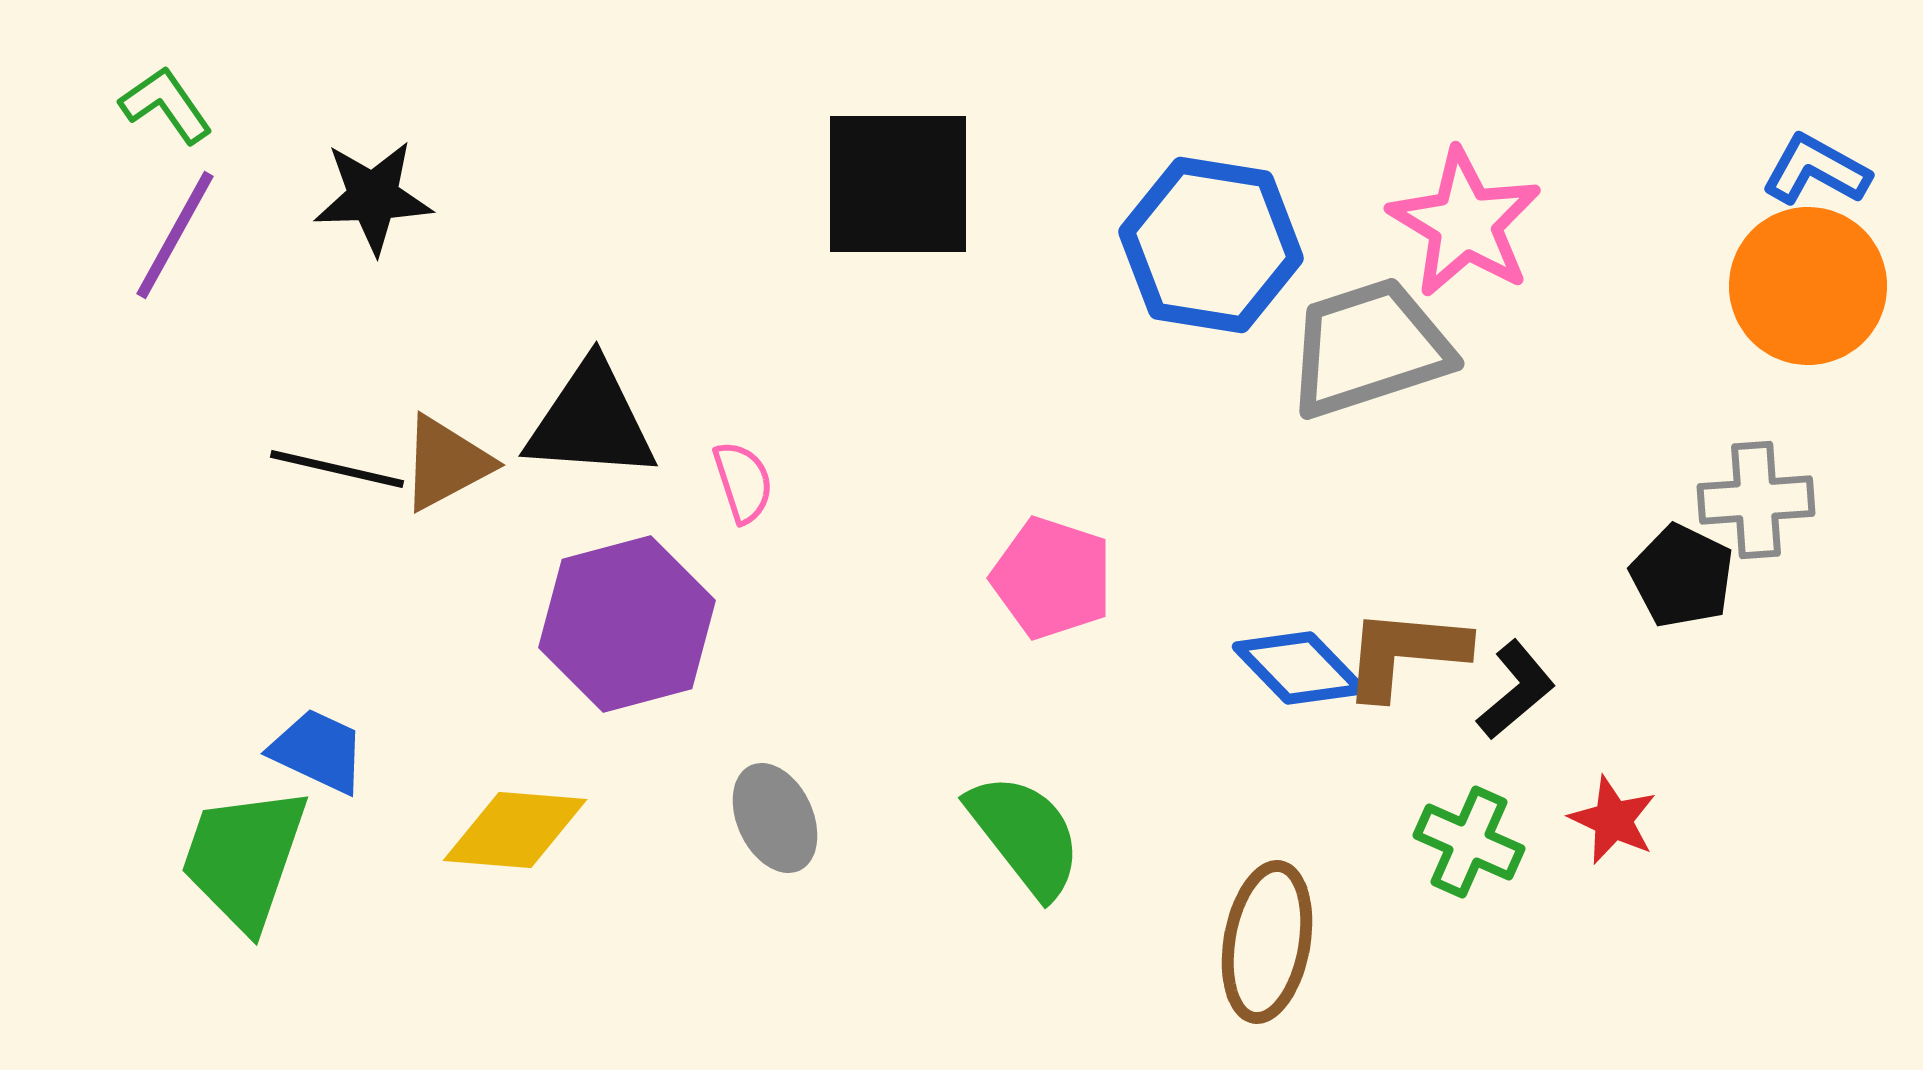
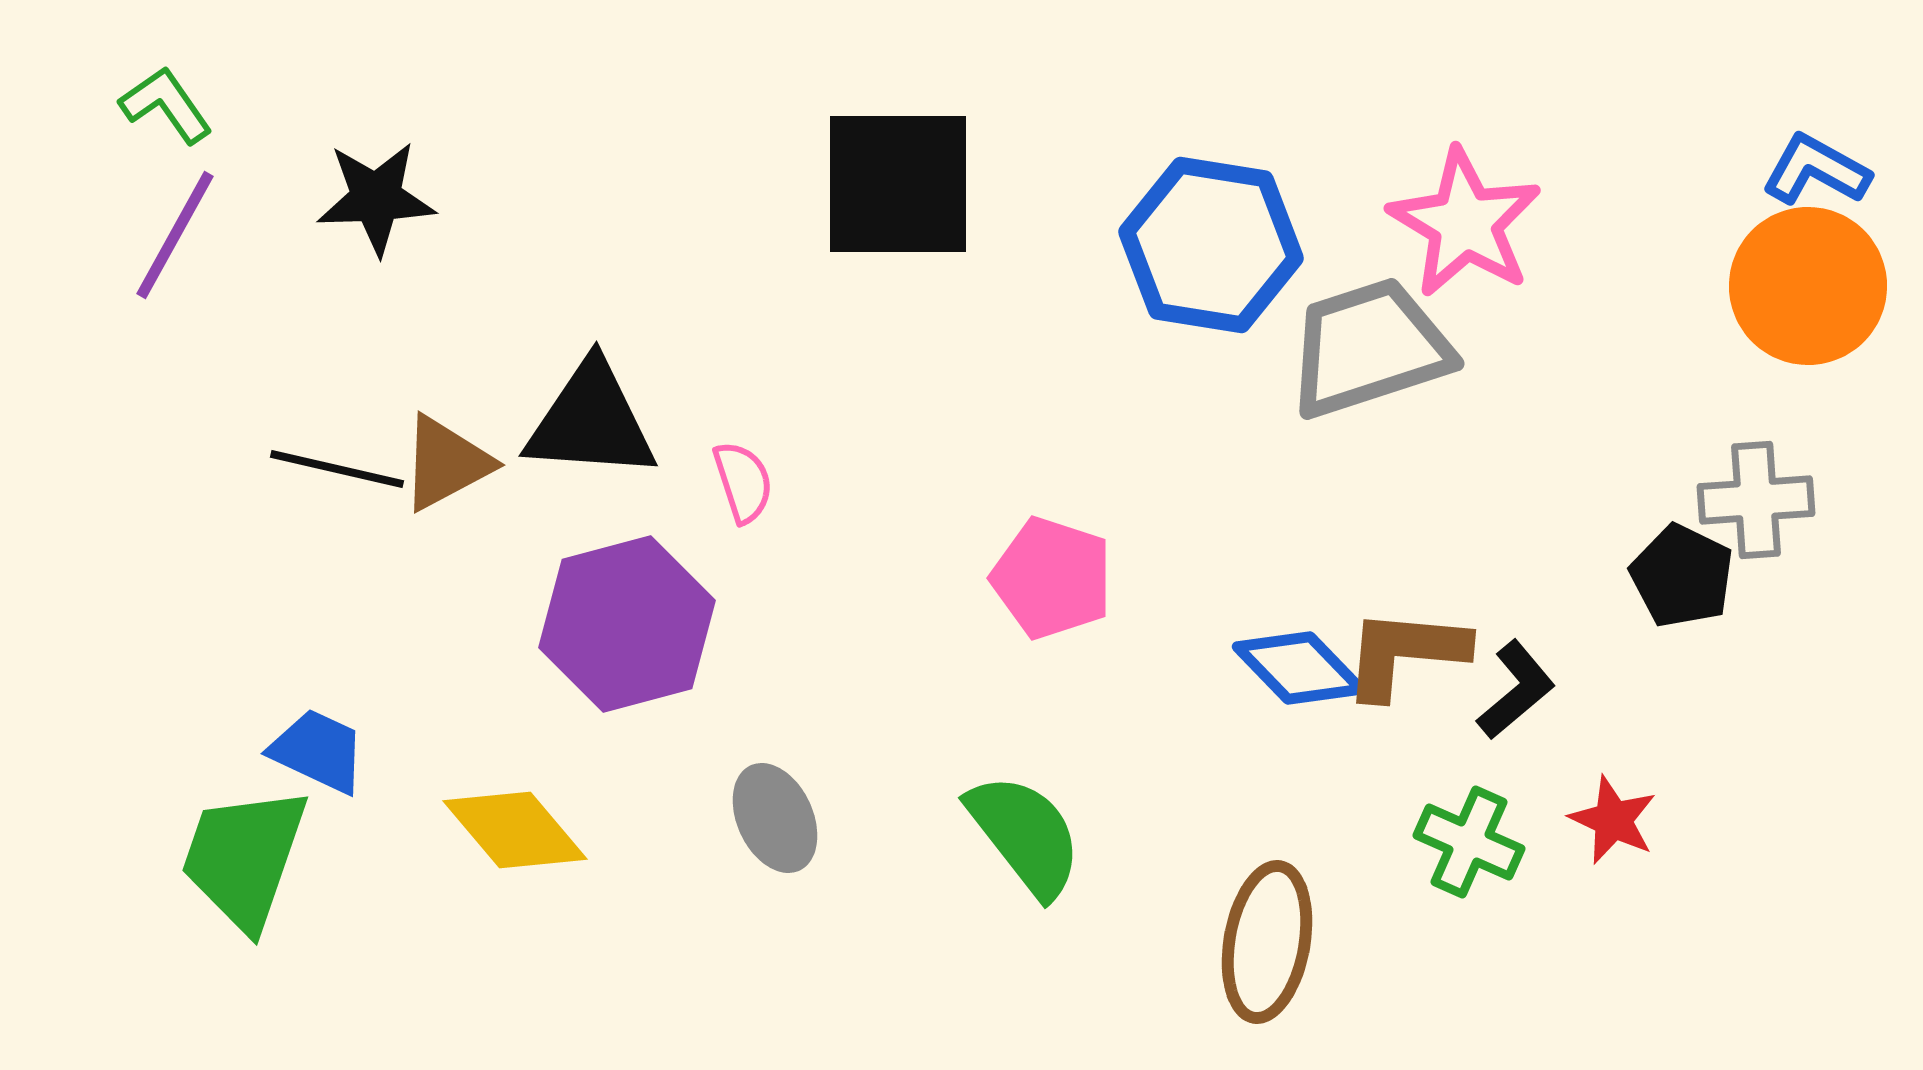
black star: moved 3 px right, 1 px down
yellow diamond: rotated 45 degrees clockwise
